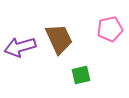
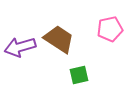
brown trapezoid: rotated 32 degrees counterclockwise
green square: moved 2 px left
